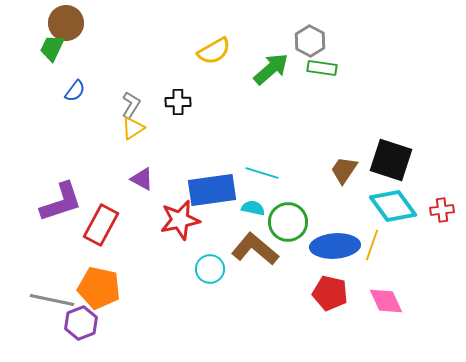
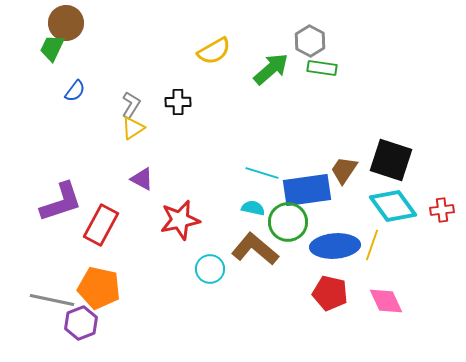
blue rectangle: moved 95 px right
